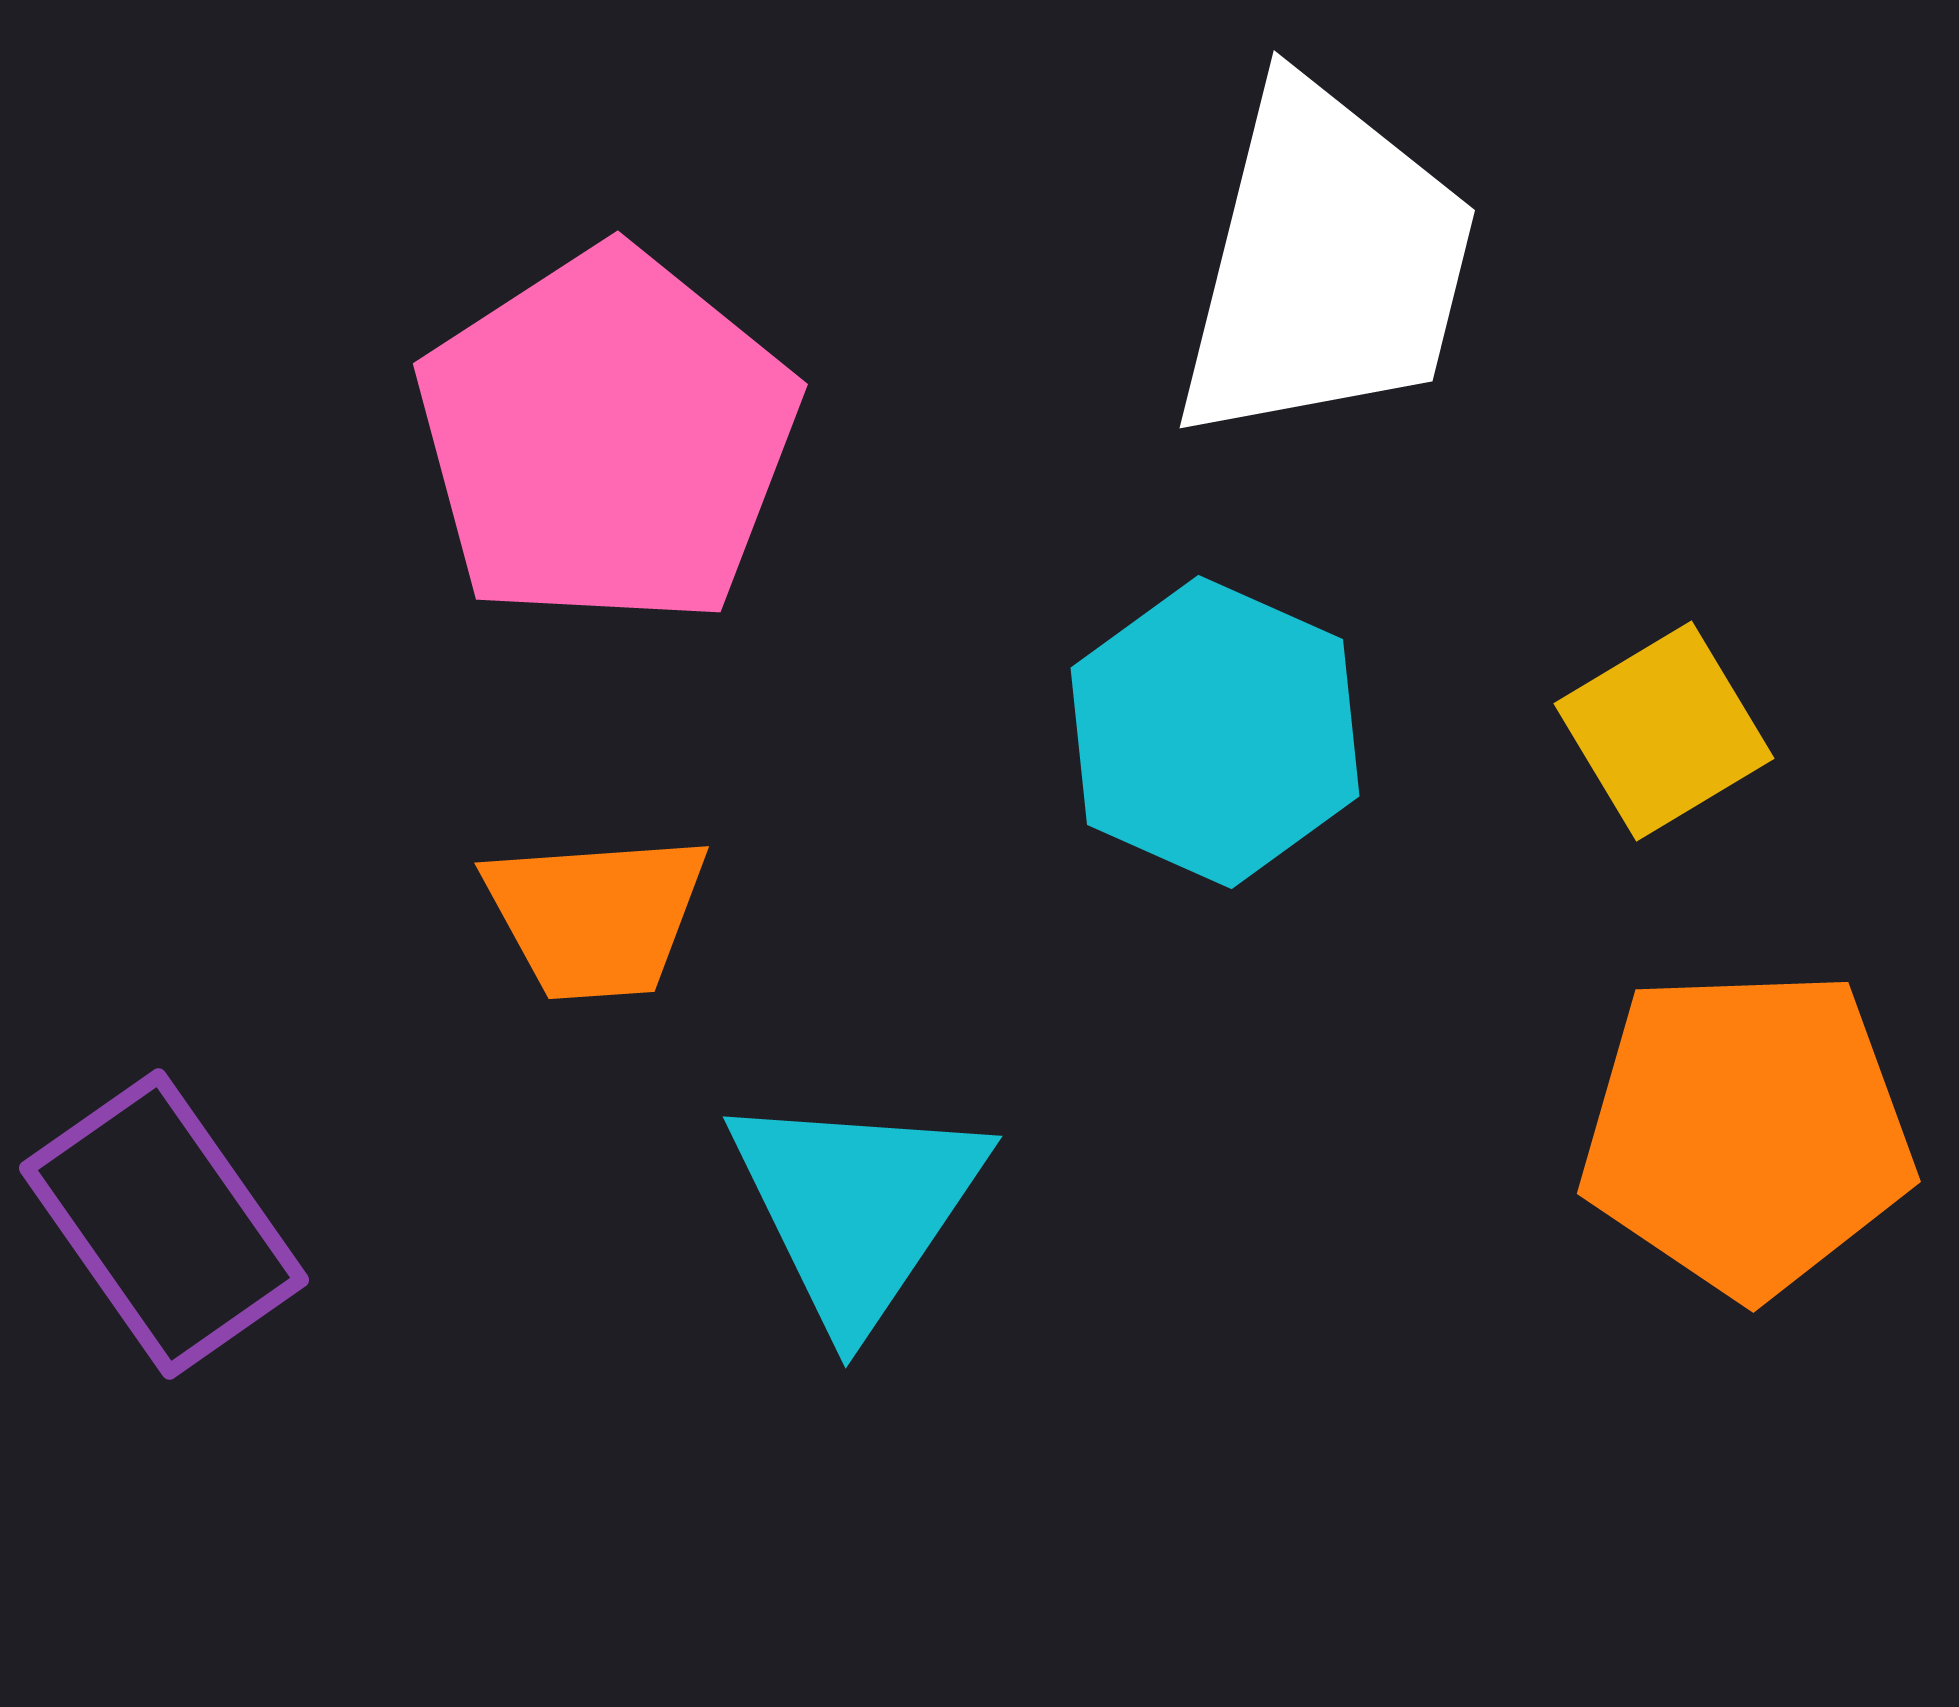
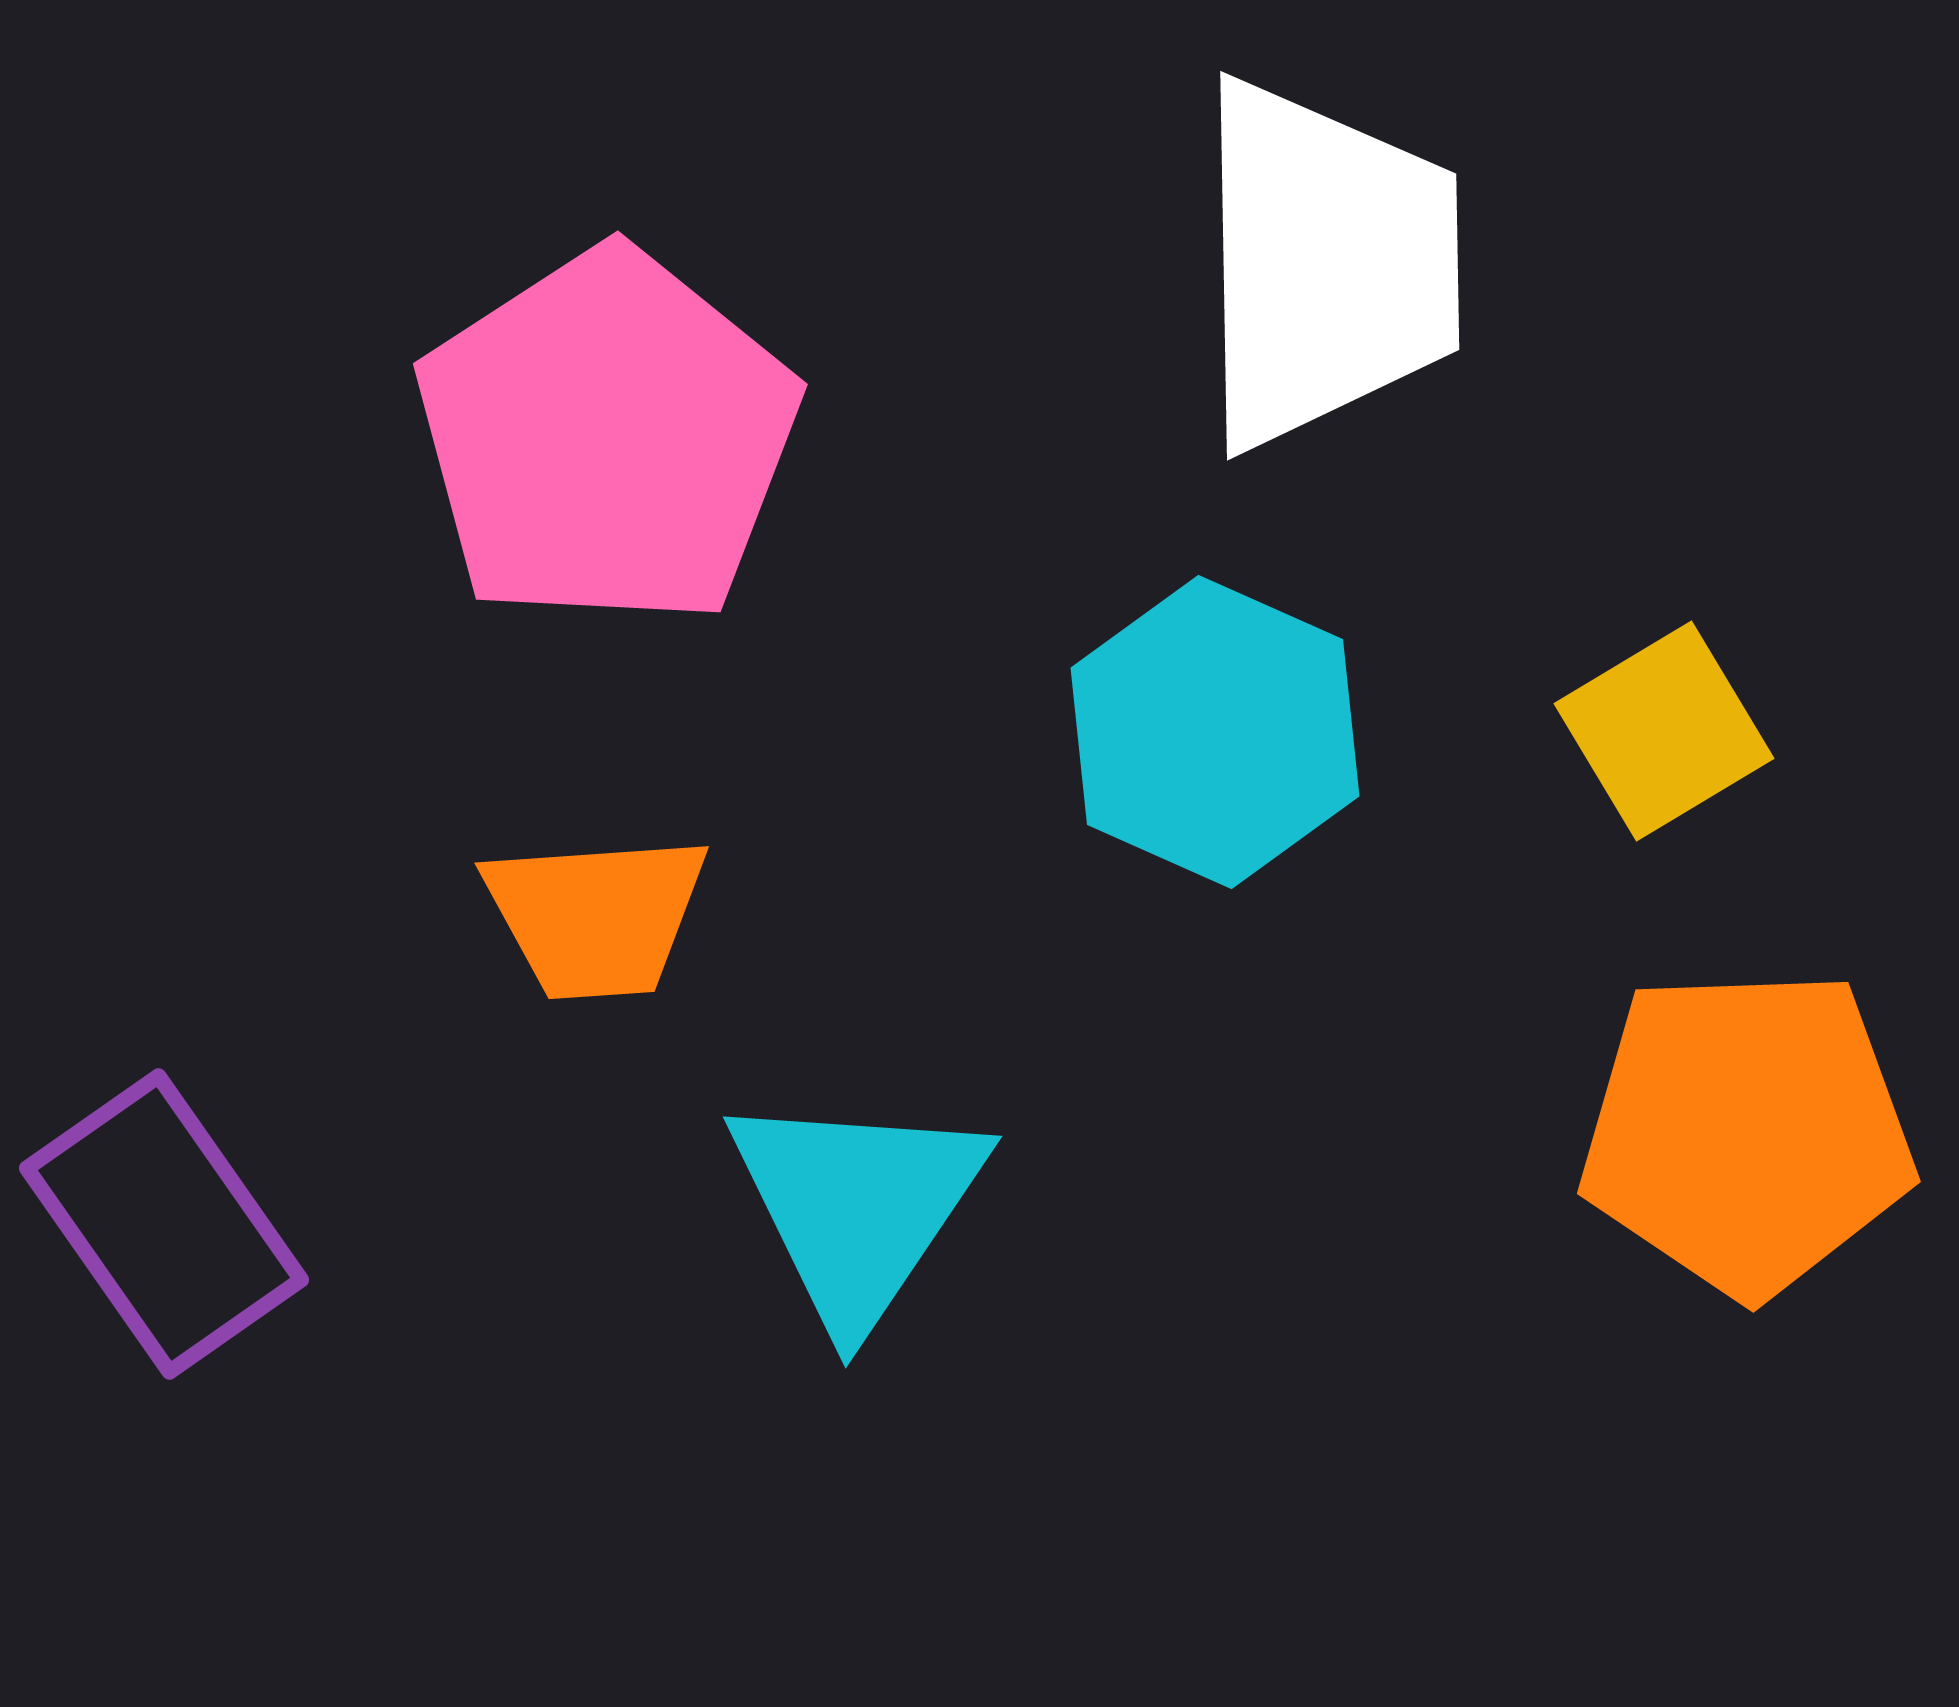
white trapezoid: rotated 15 degrees counterclockwise
